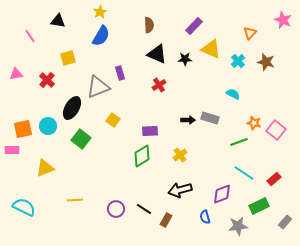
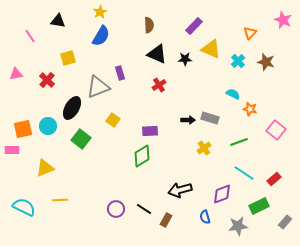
orange star at (254, 123): moved 4 px left, 14 px up
yellow cross at (180, 155): moved 24 px right, 7 px up
yellow line at (75, 200): moved 15 px left
